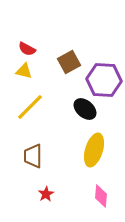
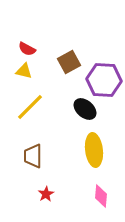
yellow ellipse: rotated 24 degrees counterclockwise
